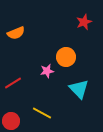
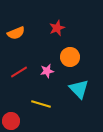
red star: moved 27 px left, 6 px down
orange circle: moved 4 px right
red line: moved 6 px right, 11 px up
yellow line: moved 1 px left, 9 px up; rotated 12 degrees counterclockwise
